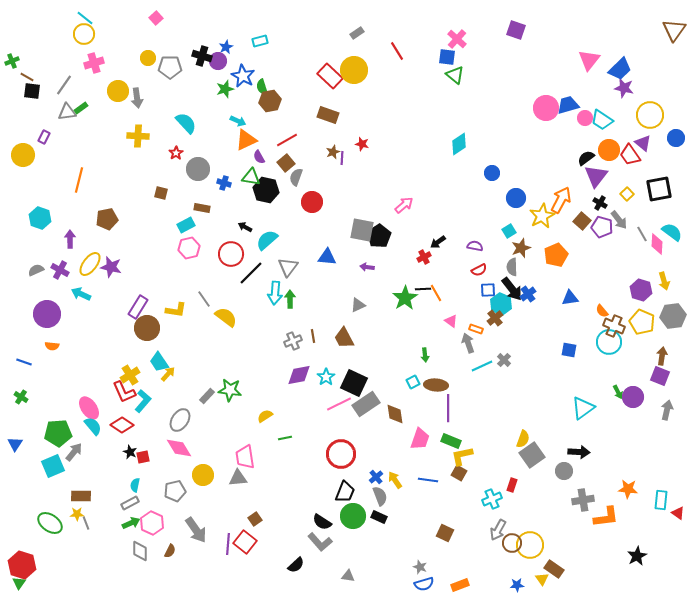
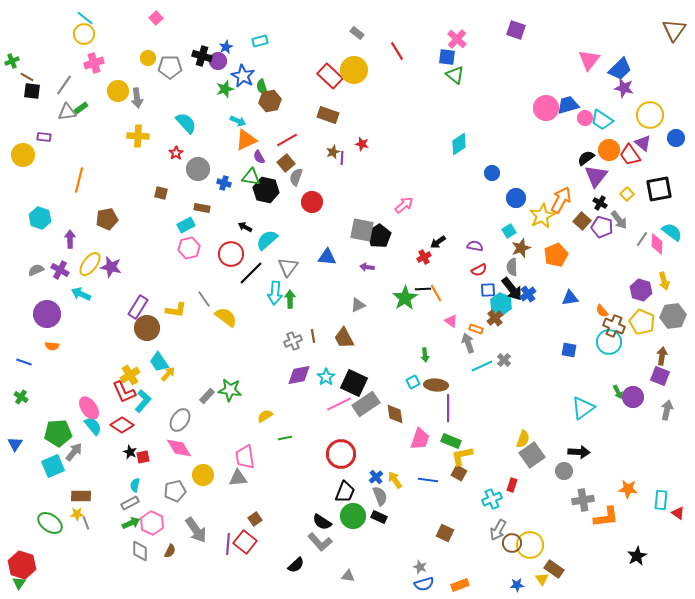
gray rectangle at (357, 33): rotated 72 degrees clockwise
purple rectangle at (44, 137): rotated 72 degrees clockwise
gray line at (642, 234): moved 5 px down; rotated 63 degrees clockwise
